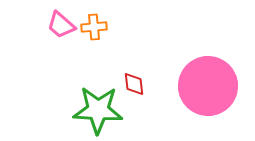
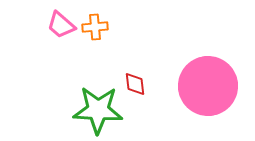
orange cross: moved 1 px right
red diamond: moved 1 px right
